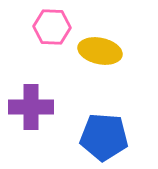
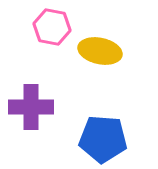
pink hexagon: rotated 9 degrees clockwise
blue pentagon: moved 1 px left, 2 px down
